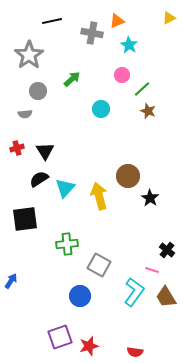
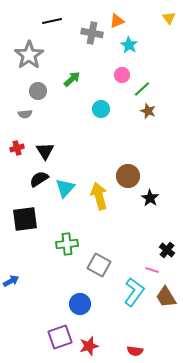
yellow triangle: rotated 40 degrees counterclockwise
blue arrow: rotated 28 degrees clockwise
blue circle: moved 8 px down
red semicircle: moved 1 px up
